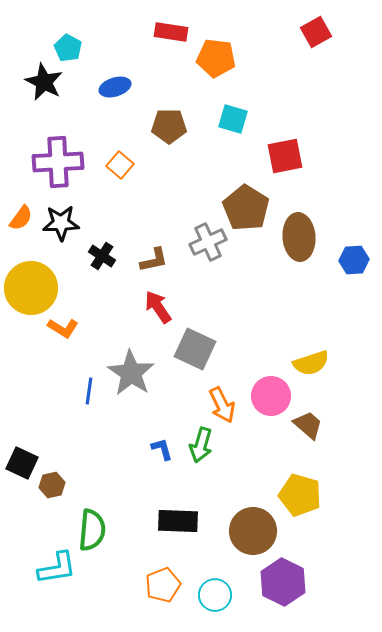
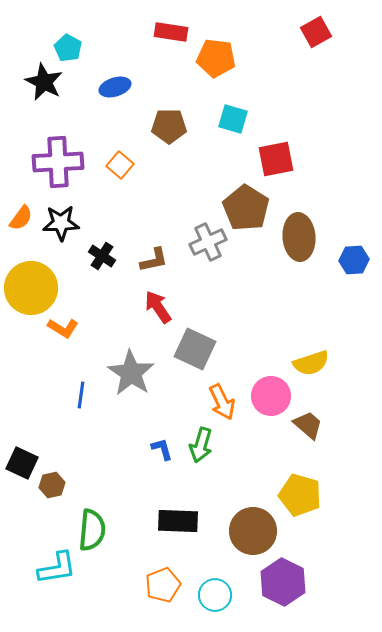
red square at (285, 156): moved 9 px left, 3 px down
blue line at (89, 391): moved 8 px left, 4 px down
orange arrow at (222, 405): moved 3 px up
